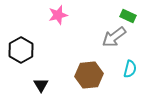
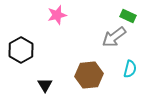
pink star: moved 1 px left
black triangle: moved 4 px right
